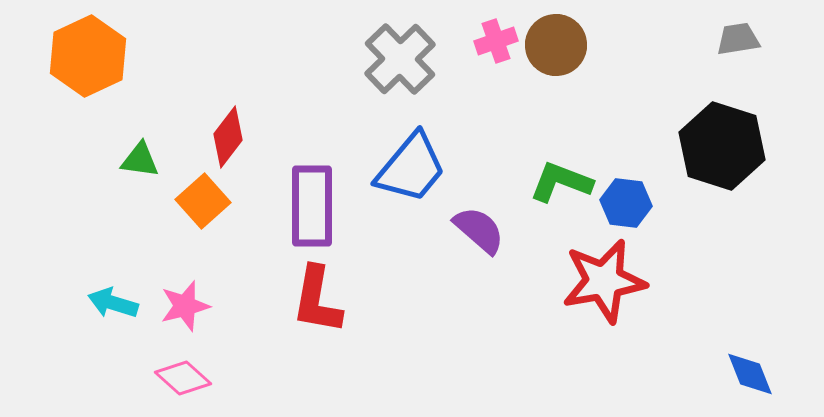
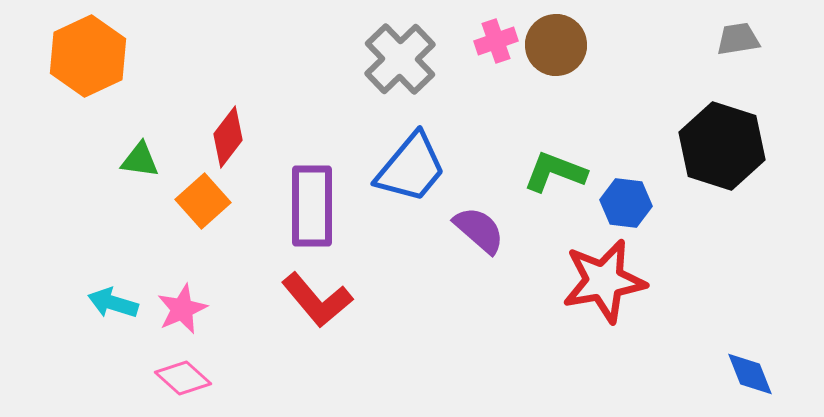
green L-shape: moved 6 px left, 10 px up
red L-shape: rotated 50 degrees counterclockwise
pink star: moved 3 px left, 3 px down; rotated 9 degrees counterclockwise
